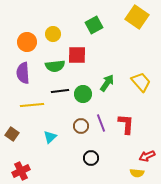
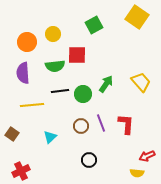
green arrow: moved 1 px left, 1 px down
black circle: moved 2 px left, 2 px down
